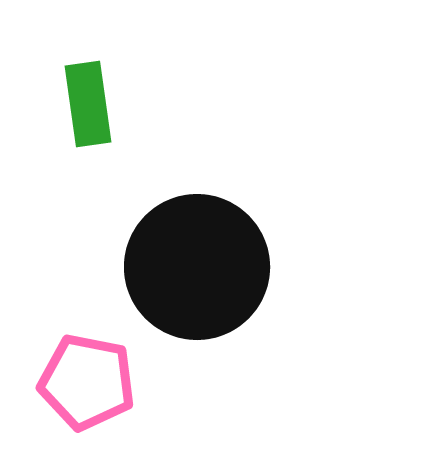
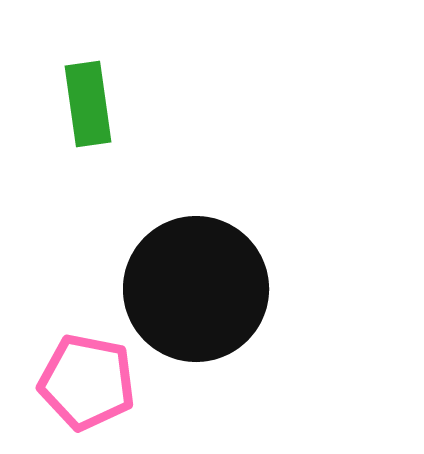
black circle: moved 1 px left, 22 px down
